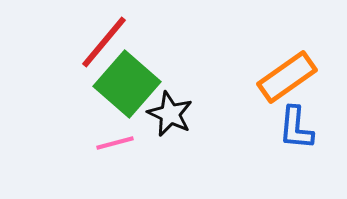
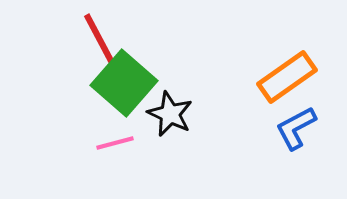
red line: moved 3 px left; rotated 68 degrees counterclockwise
green square: moved 3 px left, 1 px up
blue L-shape: rotated 57 degrees clockwise
